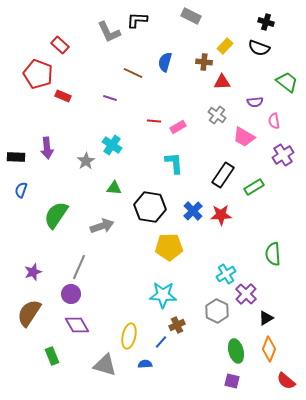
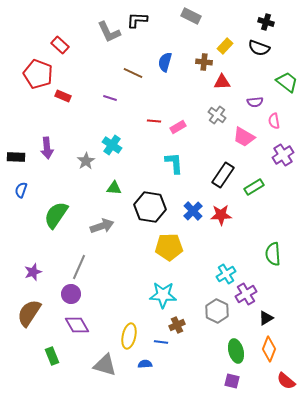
purple cross at (246, 294): rotated 15 degrees clockwise
blue line at (161, 342): rotated 56 degrees clockwise
